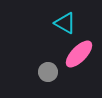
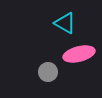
pink ellipse: rotated 32 degrees clockwise
